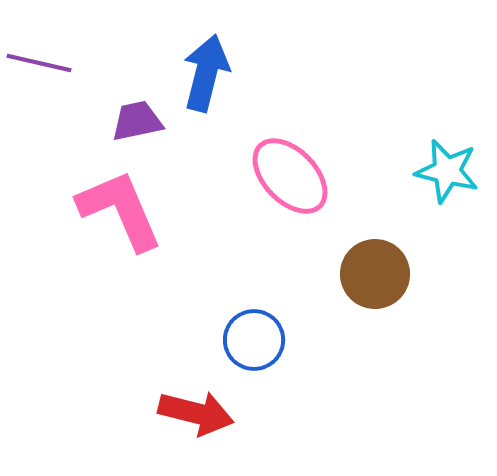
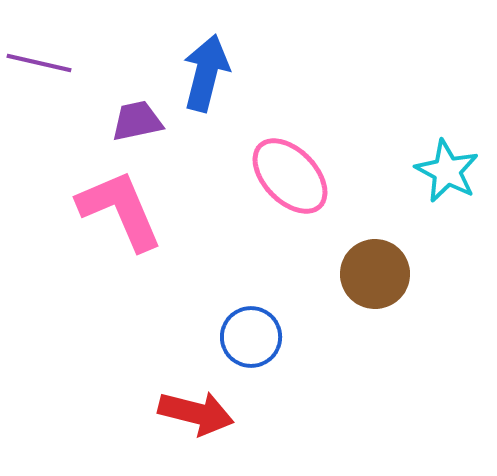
cyan star: rotated 14 degrees clockwise
blue circle: moved 3 px left, 3 px up
